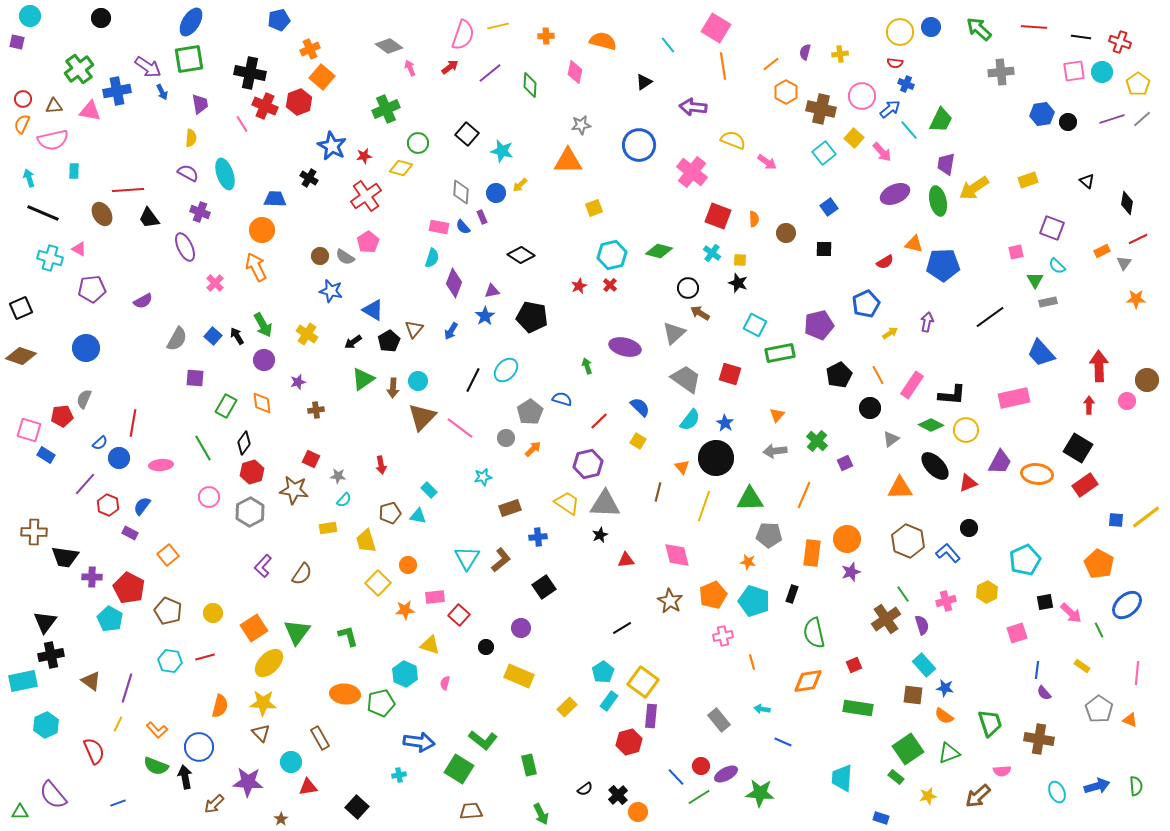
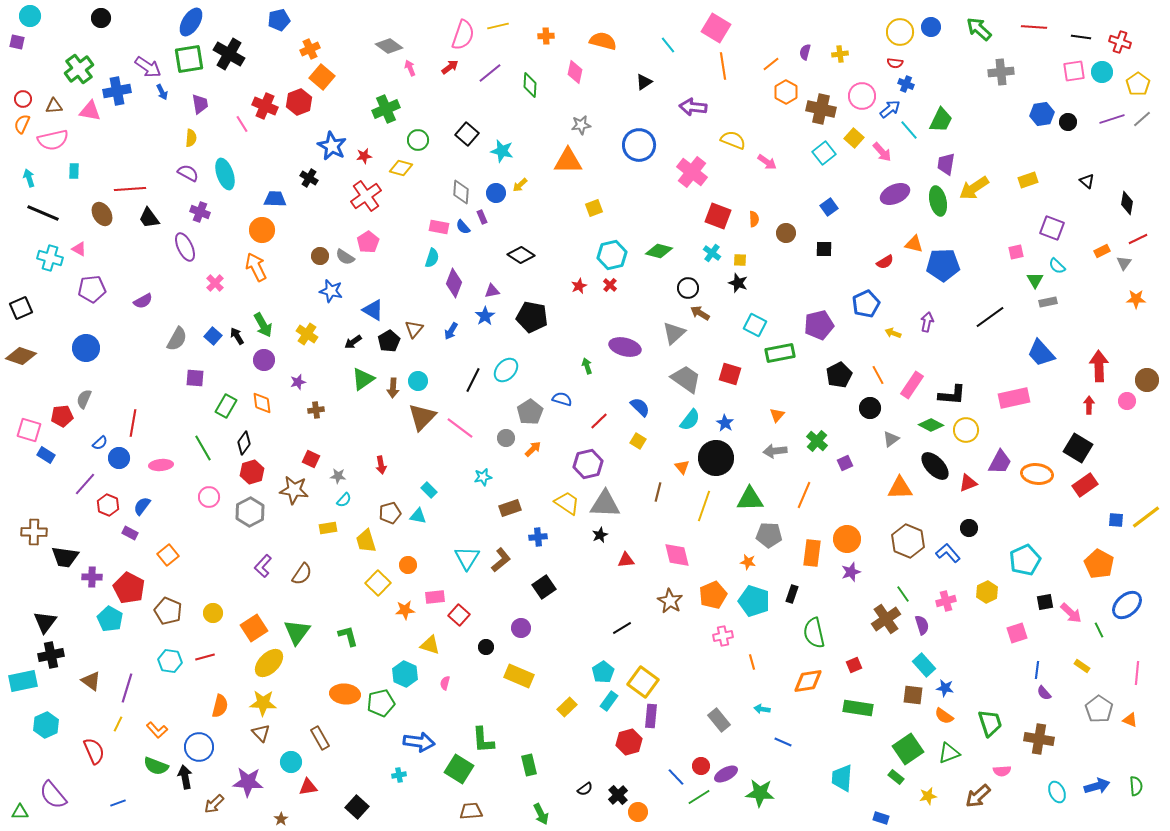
black cross at (250, 73): moved 21 px left, 19 px up; rotated 20 degrees clockwise
green circle at (418, 143): moved 3 px up
red line at (128, 190): moved 2 px right, 1 px up
yellow arrow at (890, 333): moved 3 px right; rotated 126 degrees counterclockwise
green L-shape at (483, 740): rotated 48 degrees clockwise
